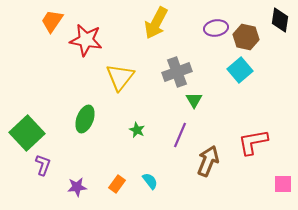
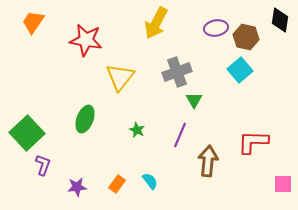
orange trapezoid: moved 19 px left, 1 px down
red L-shape: rotated 12 degrees clockwise
brown arrow: rotated 16 degrees counterclockwise
